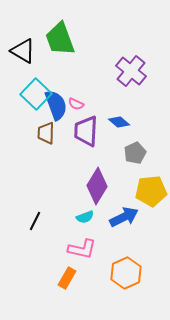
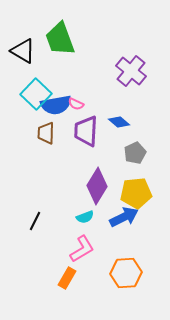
blue semicircle: rotated 100 degrees clockwise
yellow pentagon: moved 15 px left, 2 px down
pink L-shape: rotated 44 degrees counterclockwise
orange hexagon: rotated 20 degrees clockwise
